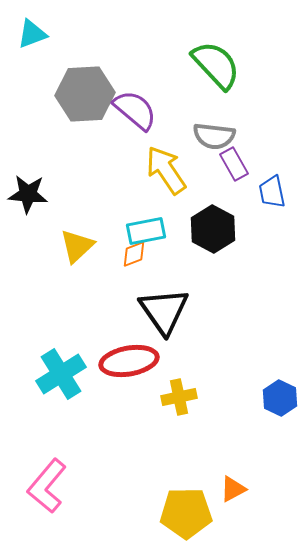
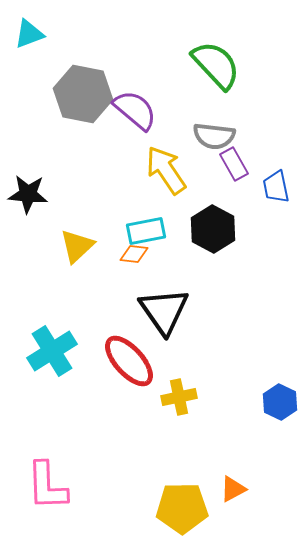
cyan triangle: moved 3 px left
gray hexagon: moved 2 px left; rotated 14 degrees clockwise
blue trapezoid: moved 4 px right, 5 px up
orange diamond: rotated 28 degrees clockwise
red ellipse: rotated 58 degrees clockwise
cyan cross: moved 9 px left, 23 px up
blue hexagon: moved 4 px down
pink L-shape: rotated 42 degrees counterclockwise
yellow pentagon: moved 4 px left, 5 px up
